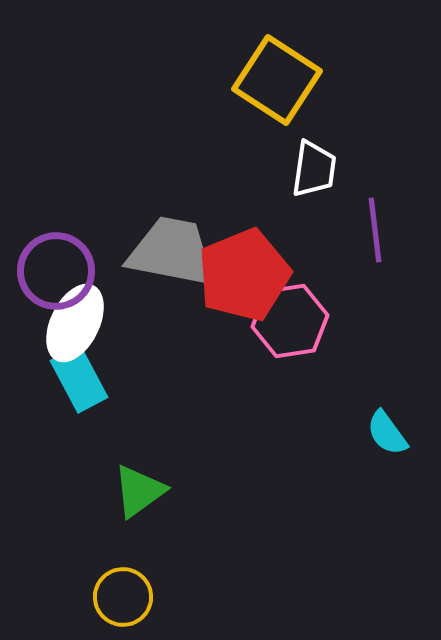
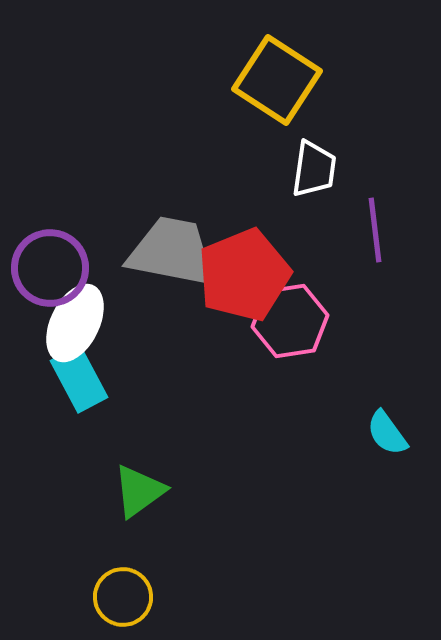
purple circle: moved 6 px left, 3 px up
